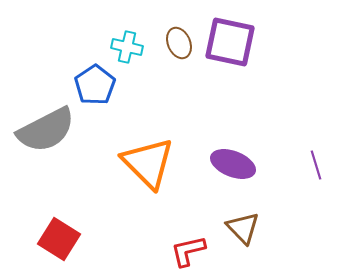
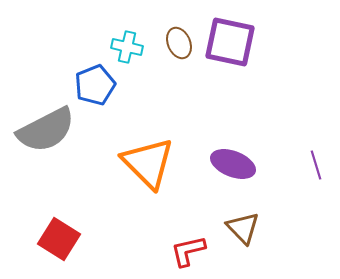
blue pentagon: rotated 12 degrees clockwise
